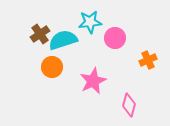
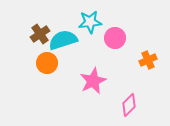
orange circle: moved 5 px left, 4 px up
pink diamond: rotated 30 degrees clockwise
